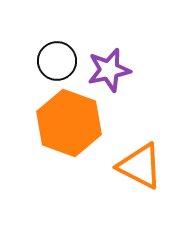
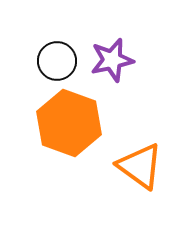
purple star: moved 3 px right, 10 px up
orange triangle: rotated 9 degrees clockwise
